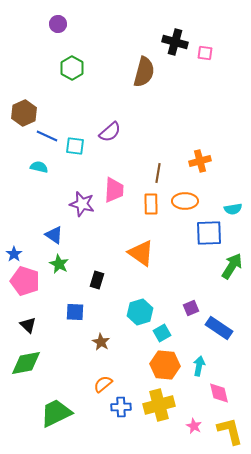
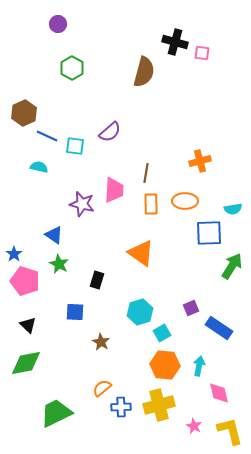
pink square at (205, 53): moved 3 px left
brown line at (158, 173): moved 12 px left
orange semicircle at (103, 384): moved 1 px left, 4 px down
